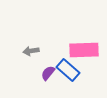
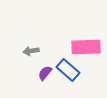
pink rectangle: moved 2 px right, 3 px up
purple semicircle: moved 3 px left
